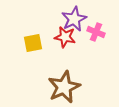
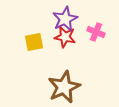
purple star: moved 9 px left
yellow square: moved 1 px right, 1 px up
